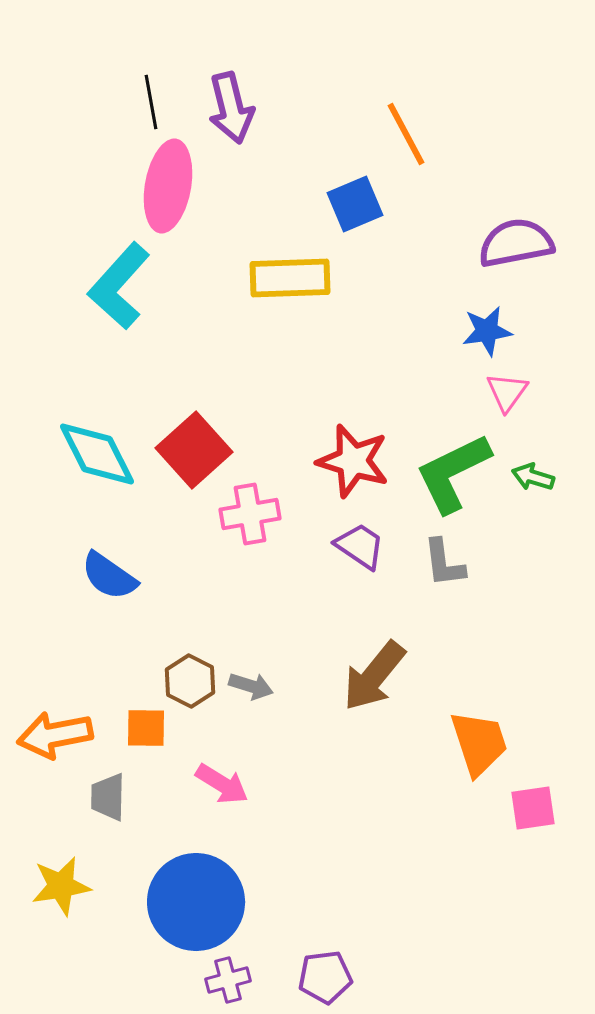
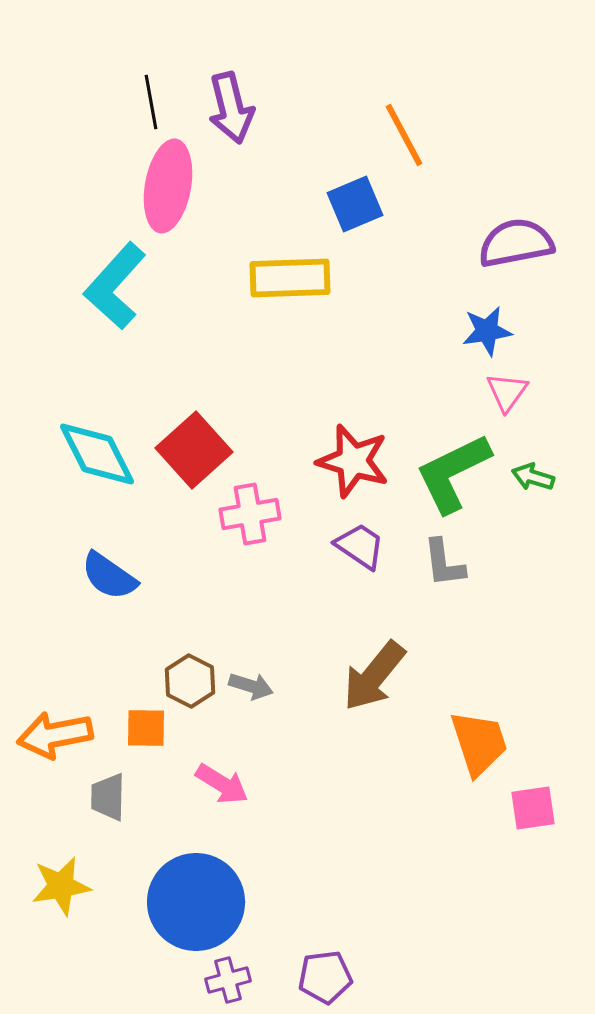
orange line: moved 2 px left, 1 px down
cyan L-shape: moved 4 px left
